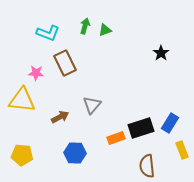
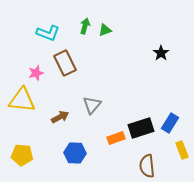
pink star: rotated 21 degrees counterclockwise
